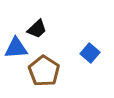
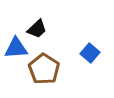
brown pentagon: moved 2 px up
